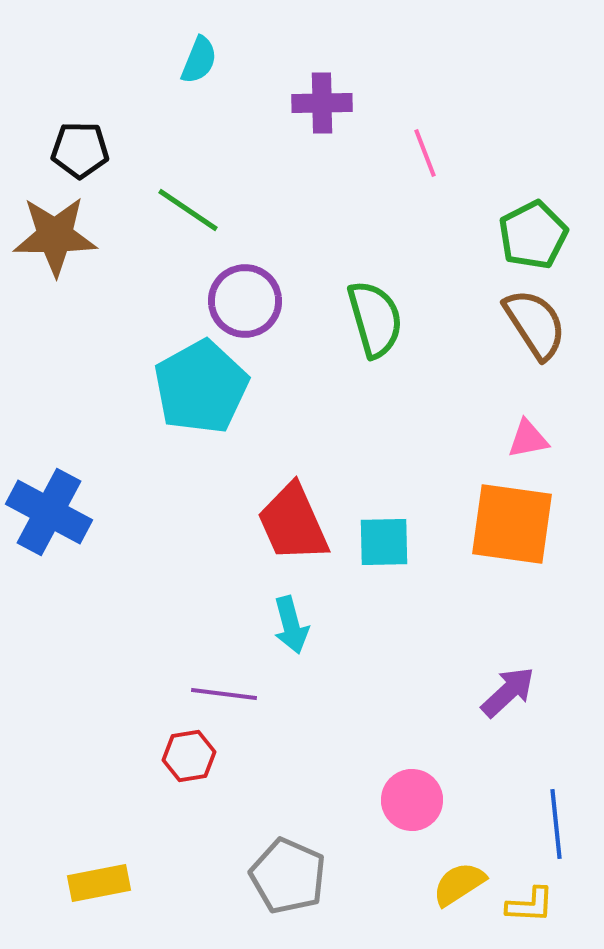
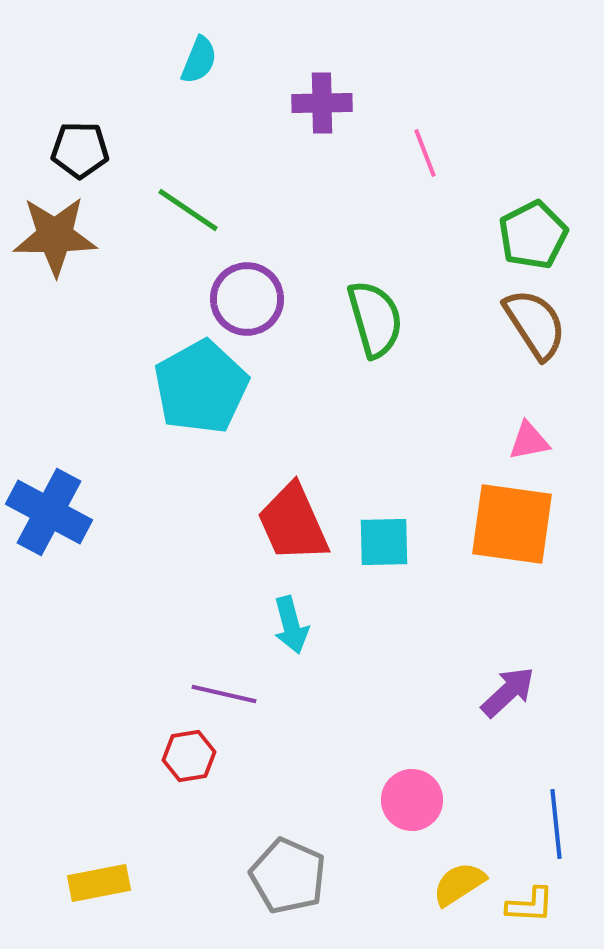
purple circle: moved 2 px right, 2 px up
pink triangle: moved 1 px right, 2 px down
purple line: rotated 6 degrees clockwise
